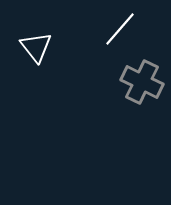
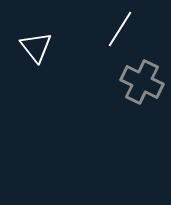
white line: rotated 9 degrees counterclockwise
